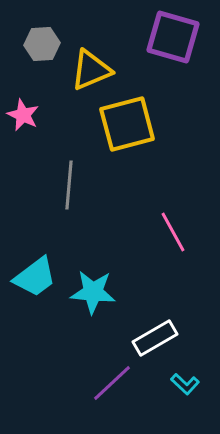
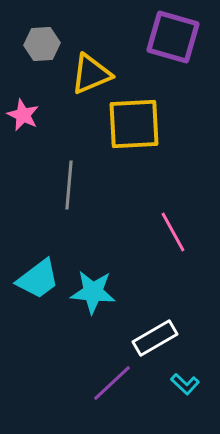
yellow triangle: moved 4 px down
yellow square: moved 7 px right; rotated 12 degrees clockwise
cyan trapezoid: moved 3 px right, 2 px down
